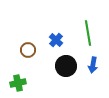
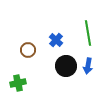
blue arrow: moved 5 px left, 1 px down
